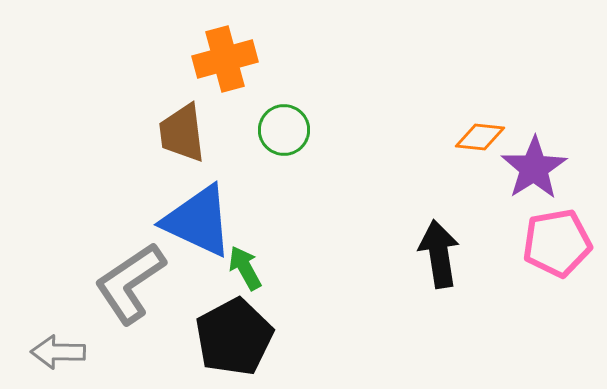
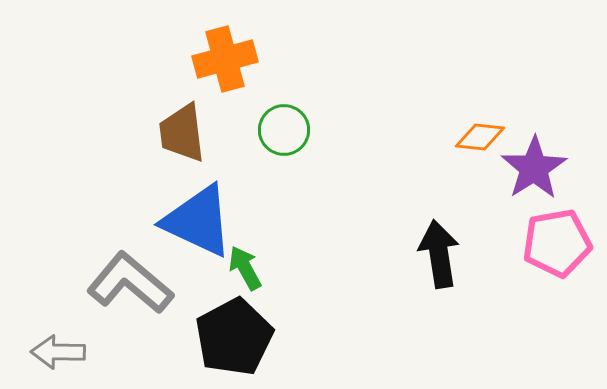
gray L-shape: rotated 74 degrees clockwise
